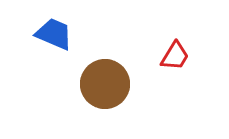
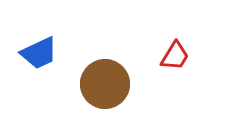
blue trapezoid: moved 15 px left, 19 px down; rotated 132 degrees clockwise
